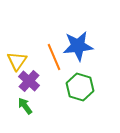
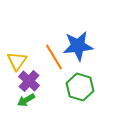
orange line: rotated 8 degrees counterclockwise
green arrow: moved 1 px right, 6 px up; rotated 84 degrees counterclockwise
